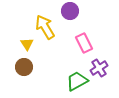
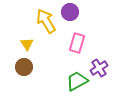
purple circle: moved 1 px down
yellow arrow: moved 1 px right, 6 px up
pink rectangle: moved 7 px left; rotated 42 degrees clockwise
